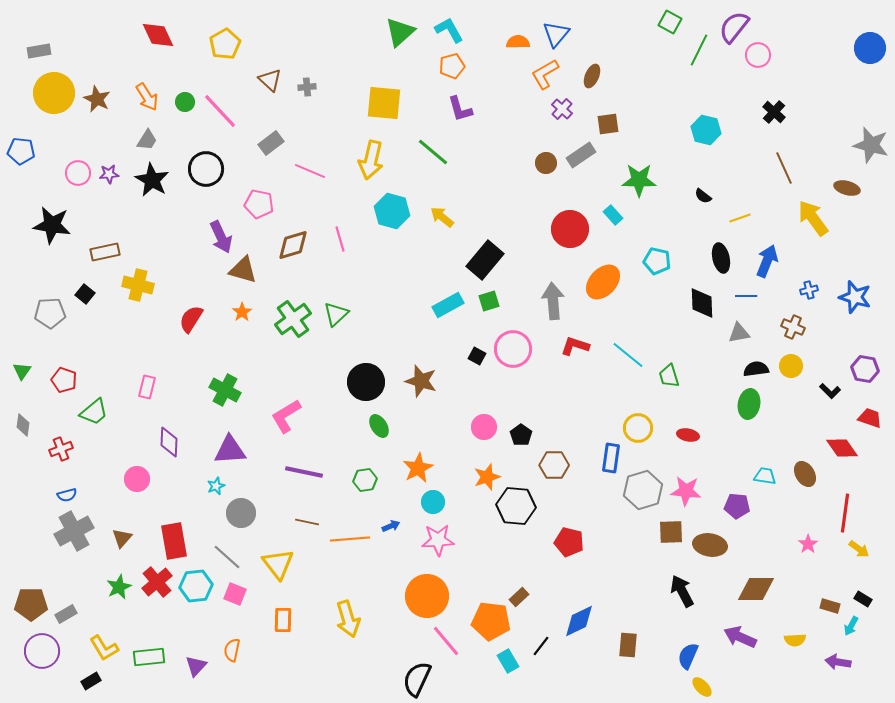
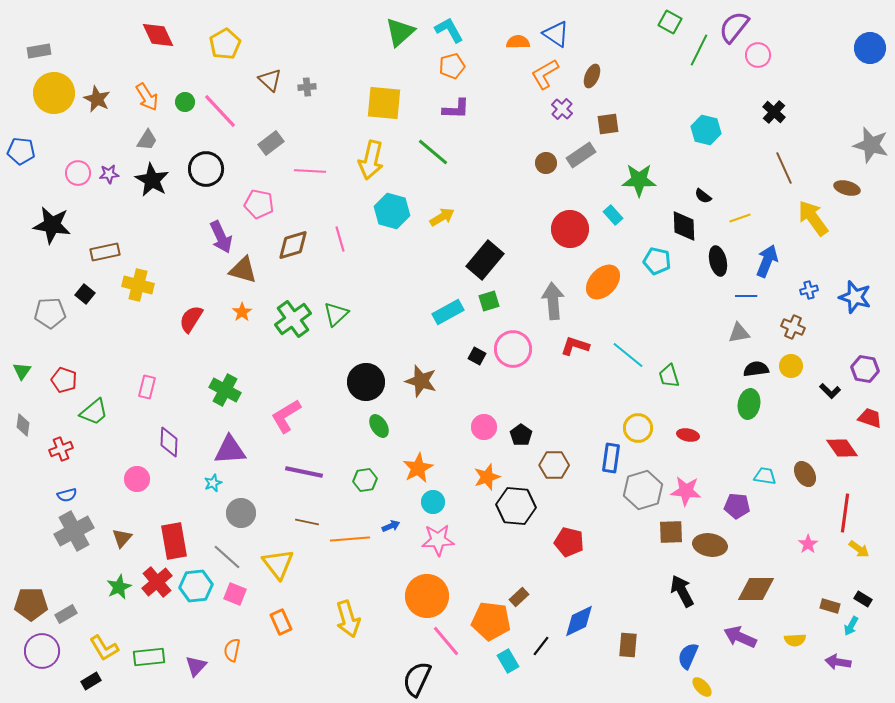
blue triangle at (556, 34): rotated 36 degrees counterclockwise
purple L-shape at (460, 109): moved 4 px left; rotated 72 degrees counterclockwise
pink line at (310, 171): rotated 20 degrees counterclockwise
yellow arrow at (442, 217): rotated 110 degrees clockwise
black ellipse at (721, 258): moved 3 px left, 3 px down
black diamond at (702, 303): moved 18 px left, 77 px up
cyan rectangle at (448, 305): moved 7 px down
cyan star at (216, 486): moved 3 px left, 3 px up
orange rectangle at (283, 620): moved 2 px left, 2 px down; rotated 25 degrees counterclockwise
